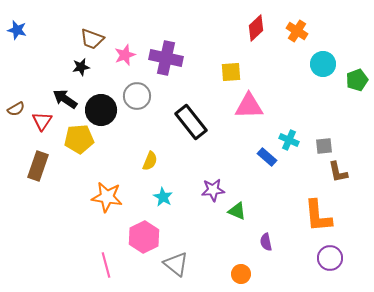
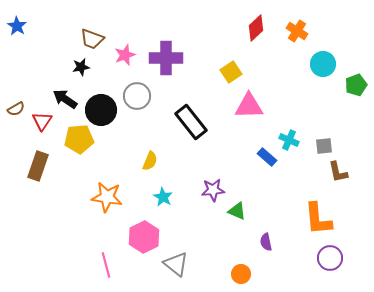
blue star: moved 4 px up; rotated 18 degrees clockwise
purple cross: rotated 12 degrees counterclockwise
yellow square: rotated 30 degrees counterclockwise
green pentagon: moved 1 px left, 5 px down
orange L-shape: moved 3 px down
